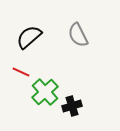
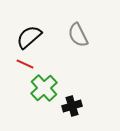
red line: moved 4 px right, 8 px up
green cross: moved 1 px left, 4 px up
